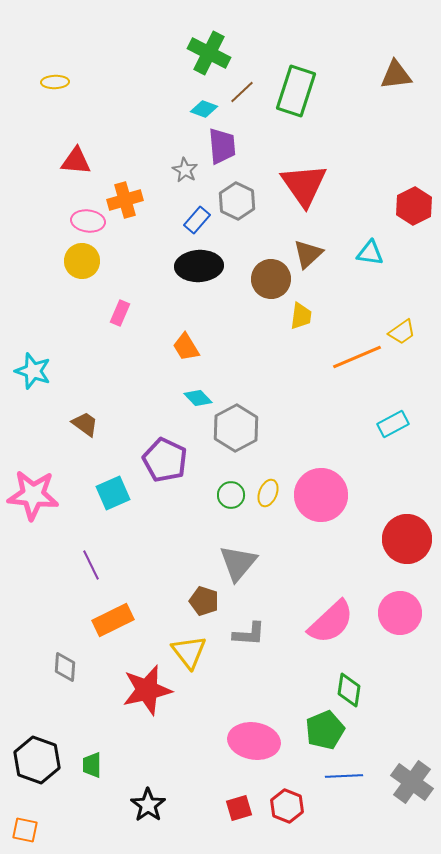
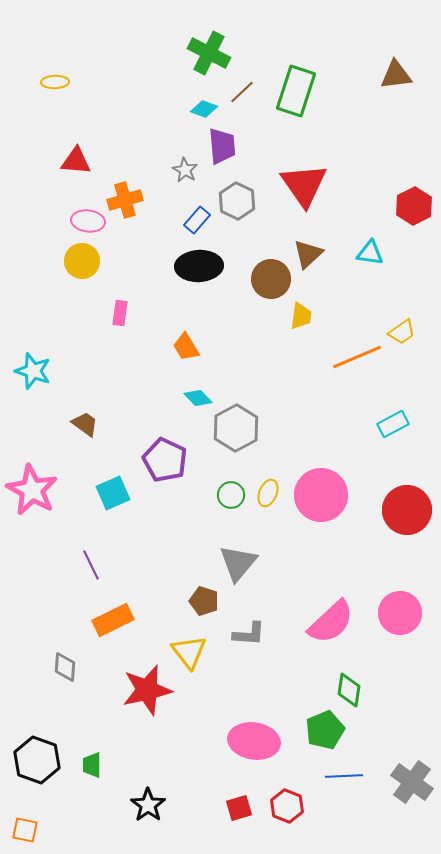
pink rectangle at (120, 313): rotated 15 degrees counterclockwise
pink star at (33, 495): moved 1 px left, 5 px up; rotated 24 degrees clockwise
red circle at (407, 539): moved 29 px up
